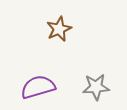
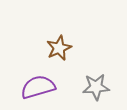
brown star: moved 19 px down
